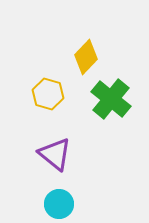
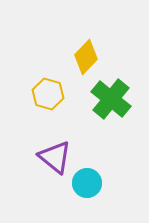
purple triangle: moved 3 px down
cyan circle: moved 28 px right, 21 px up
